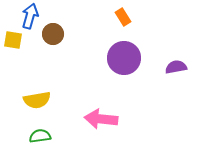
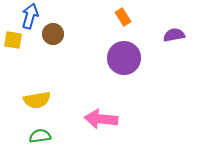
purple semicircle: moved 2 px left, 32 px up
